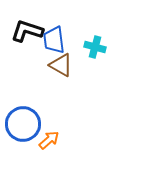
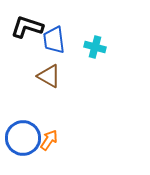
black L-shape: moved 4 px up
brown triangle: moved 12 px left, 11 px down
blue circle: moved 14 px down
orange arrow: rotated 15 degrees counterclockwise
